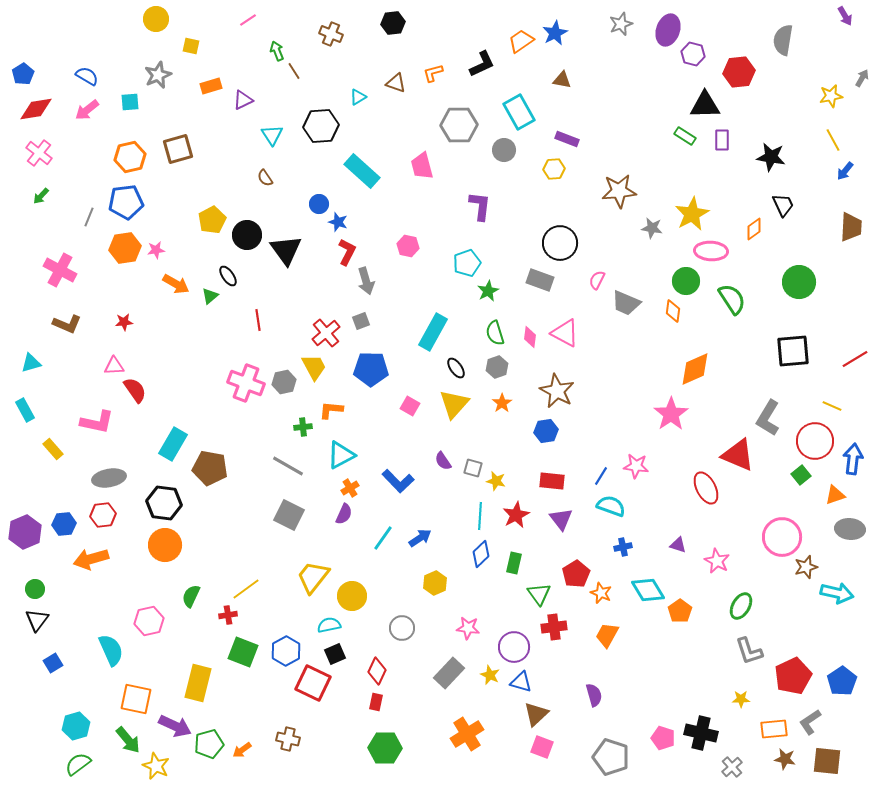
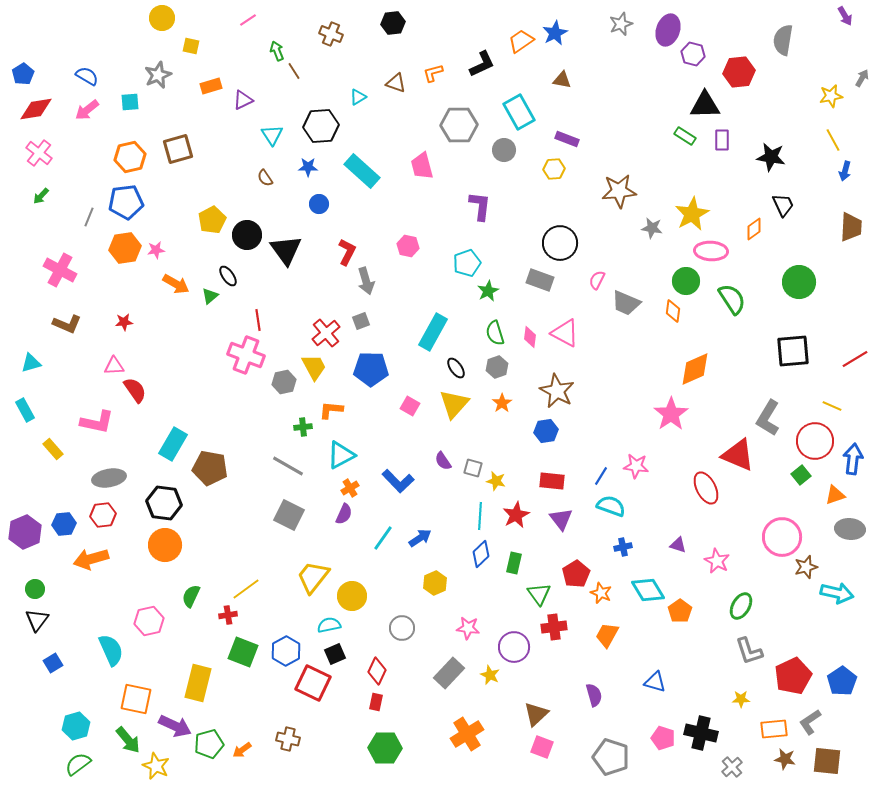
yellow circle at (156, 19): moved 6 px right, 1 px up
blue arrow at (845, 171): rotated 24 degrees counterclockwise
blue star at (338, 222): moved 30 px left, 55 px up; rotated 18 degrees counterclockwise
pink cross at (246, 383): moved 28 px up
blue triangle at (521, 682): moved 134 px right
